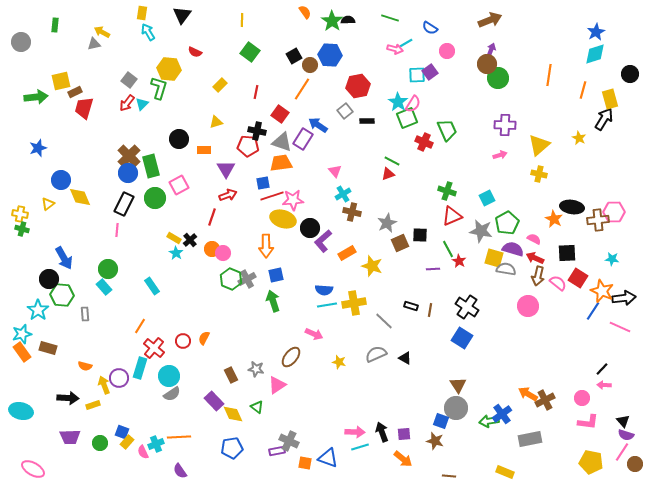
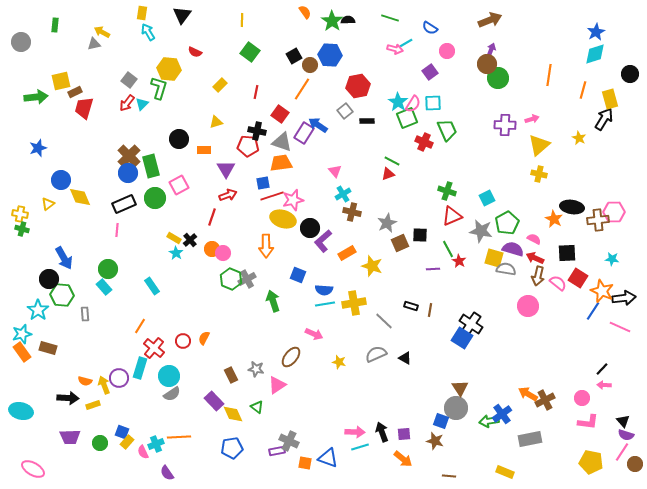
cyan square at (417, 75): moved 16 px right, 28 px down
purple rectangle at (303, 139): moved 1 px right, 6 px up
pink arrow at (500, 155): moved 32 px right, 36 px up
pink star at (293, 200): rotated 10 degrees counterclockwise
black rectangle at (124, 204): rotated 40 degrees clockwise
blue square at (276, 275): moved 22 px right; rotated 35 degrees clockwise
cyan line at (327, 305): moved 2 px left, 1 px up
black cross at (467, 307): moved 4 px right, 17 px down
orange semicircle at (85, 366): moved 15 px down
brown triangle at (458, 385): moved 2 px right, 3 px down
purple semicircle at (180, 471): moved 13 px left, 2 px down
